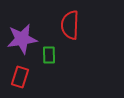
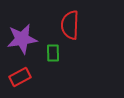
green rectangle: moved 4 px right, 2 px up
red rectangle: rotated 45 degrees clockwise
